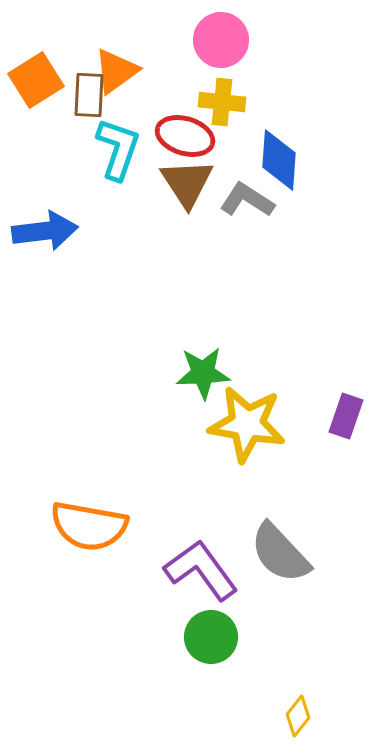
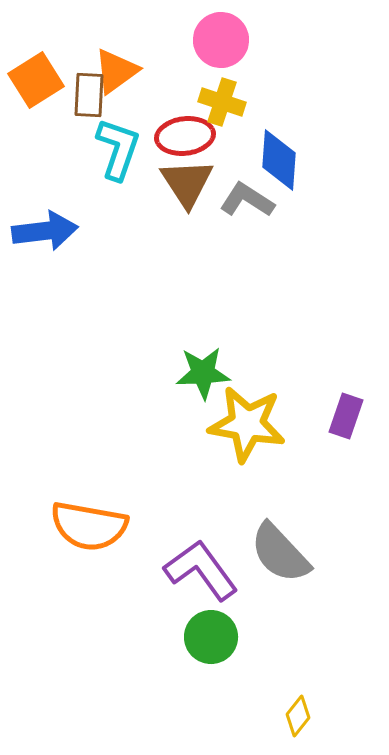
yellow cross: rotated 12 degrees clockwise
red ellipse: rotated 24 degrees counterclockwise
